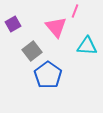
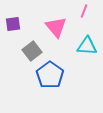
pink line: moved 9 px right
purple square: rotated 21 degrees clockwise
blue pentagon: moved 2 px right
